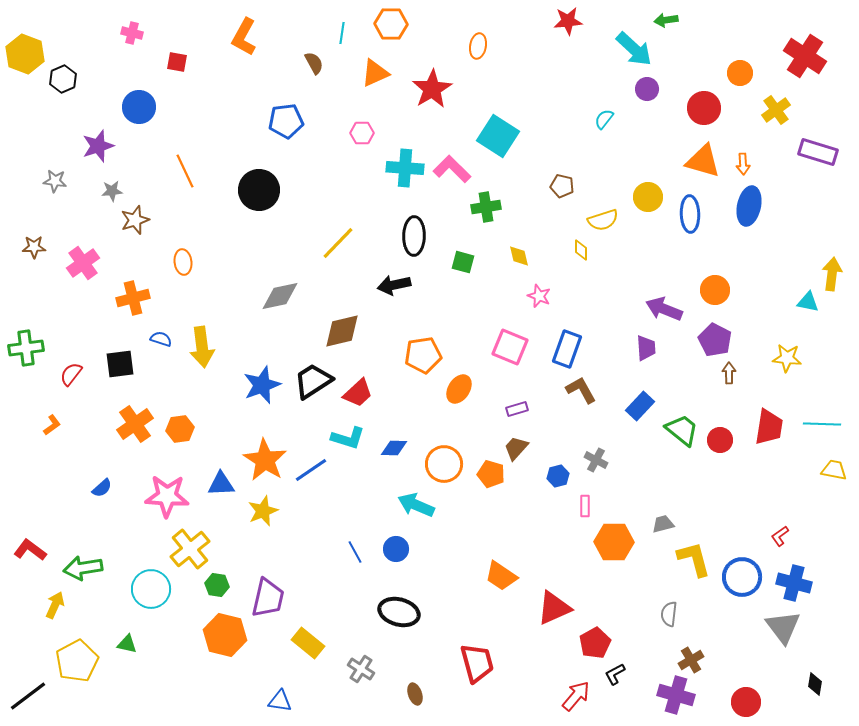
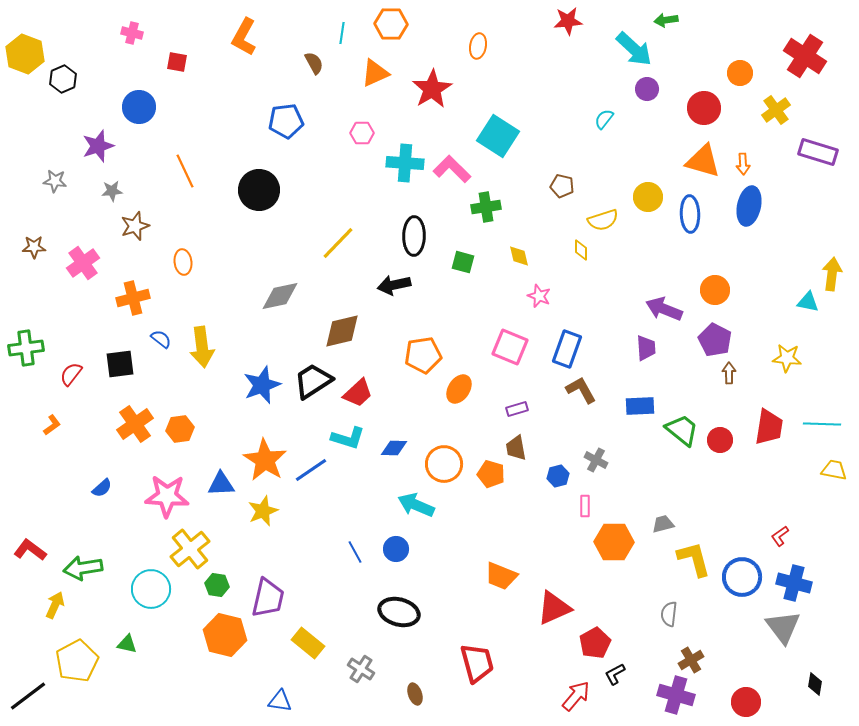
cyan cross at (405, 168): moved 5 px up
brown star at (135, 220): moved 6 px down
blue semicircle at (161, 339): rotated 20 degrees clockwise
blue rectangle at (640, 406): rotated 44 degrees clockwise
brown trapezoid at (516, 448): rotated 52 degrees counterclockwise
orange trapezoid at (501, 576): rotated 12 degrees counterclockwise
